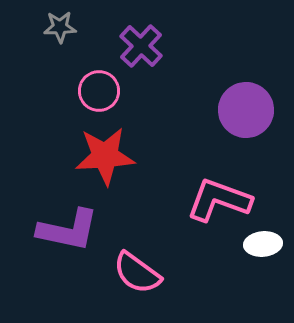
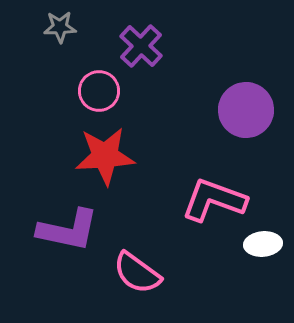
pink L-shape: moved 5 px left
